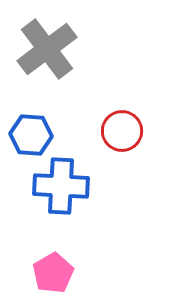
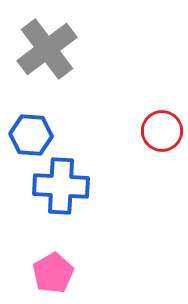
red circle: moved 40 px right
